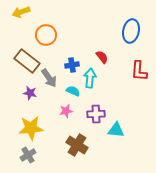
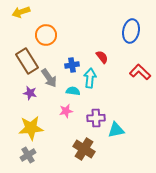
brown rectangle: rotated 20 degrees clockwise
red L-shape: moved 1 px right, 1 px down; rotated 130 degrees clockwise
cyan semicircle: rotated 16 degrees counterclockwise
purple cross: moved 4 px down
cyan triangle: rotated 18 degrees counterclockwise
brown cross: moved 7 px right, 4 px down
